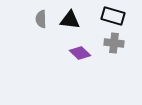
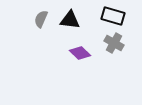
gray semicircle: rotated 24 degrees clockwise
gray cross: rotated 24 degrees clockwise
